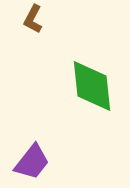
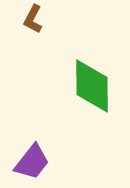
green diamond: rotated 6 degrees clockwise
